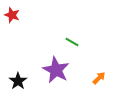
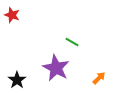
purple star: moved 2 px up
black star: moved 1 px left, 1 px up
